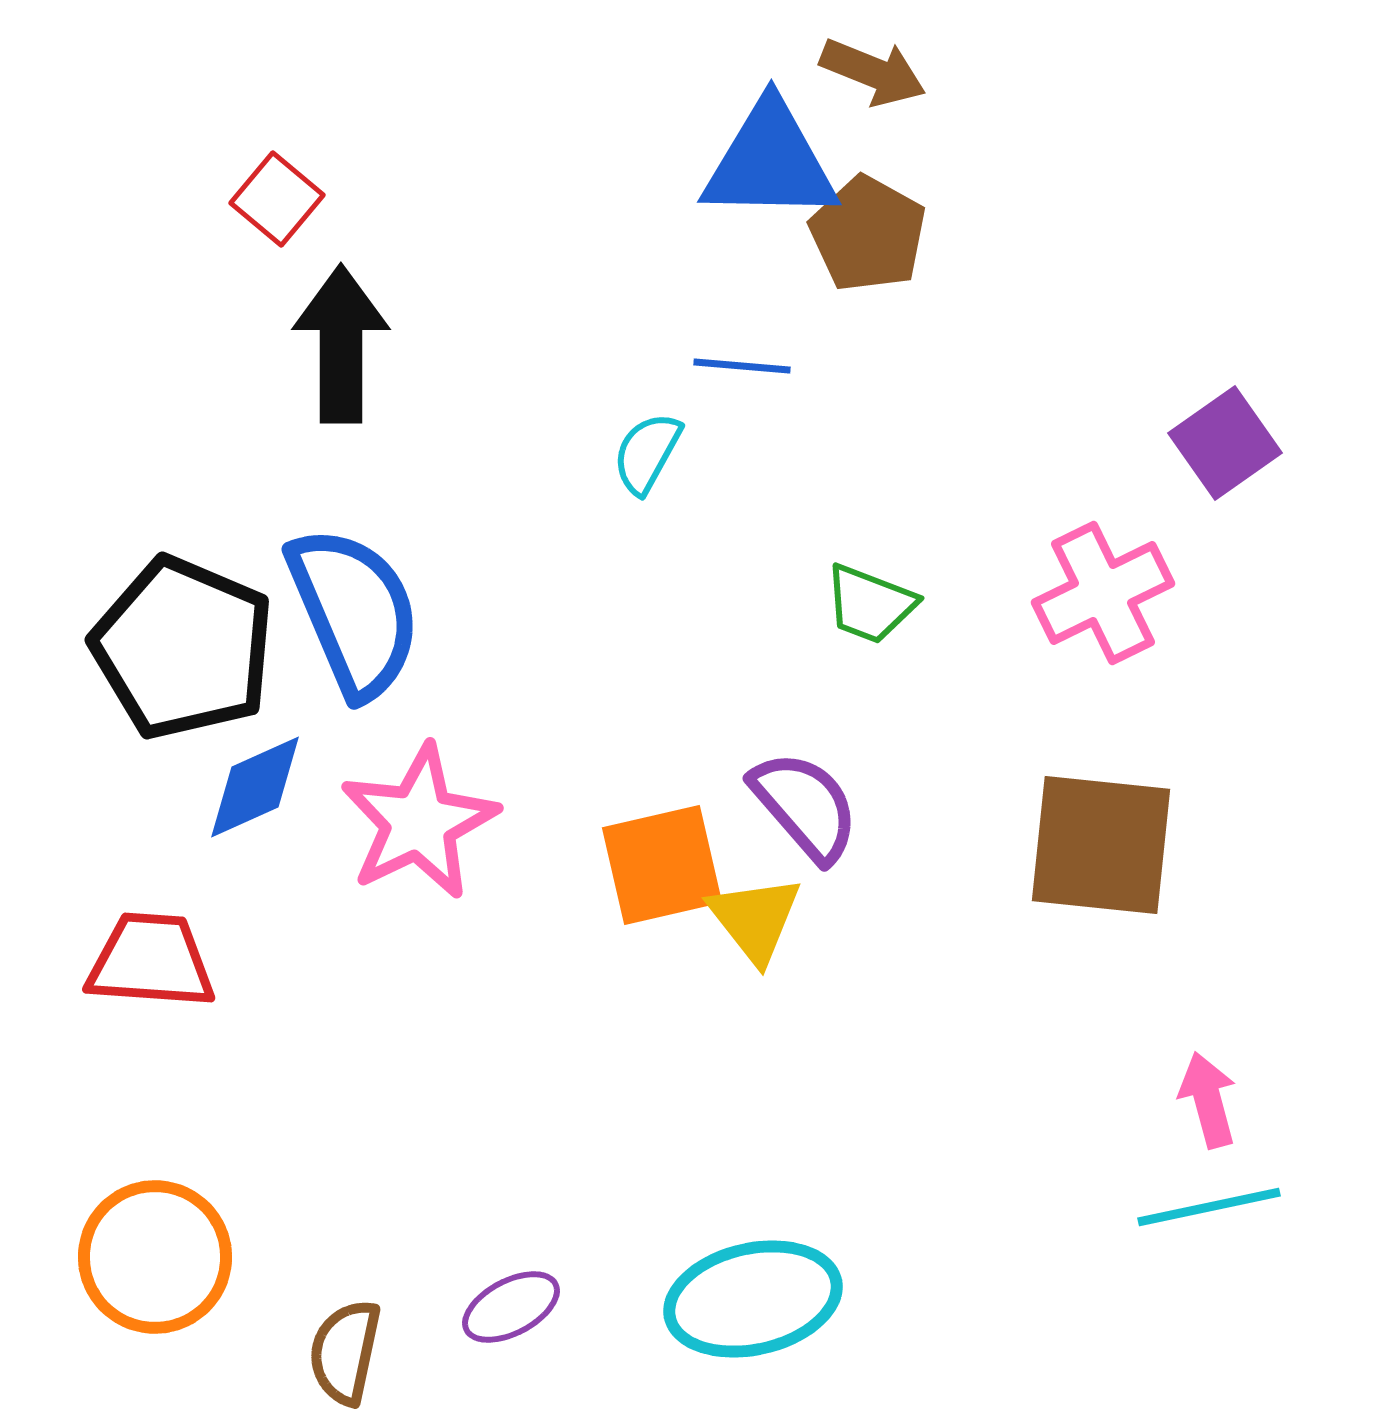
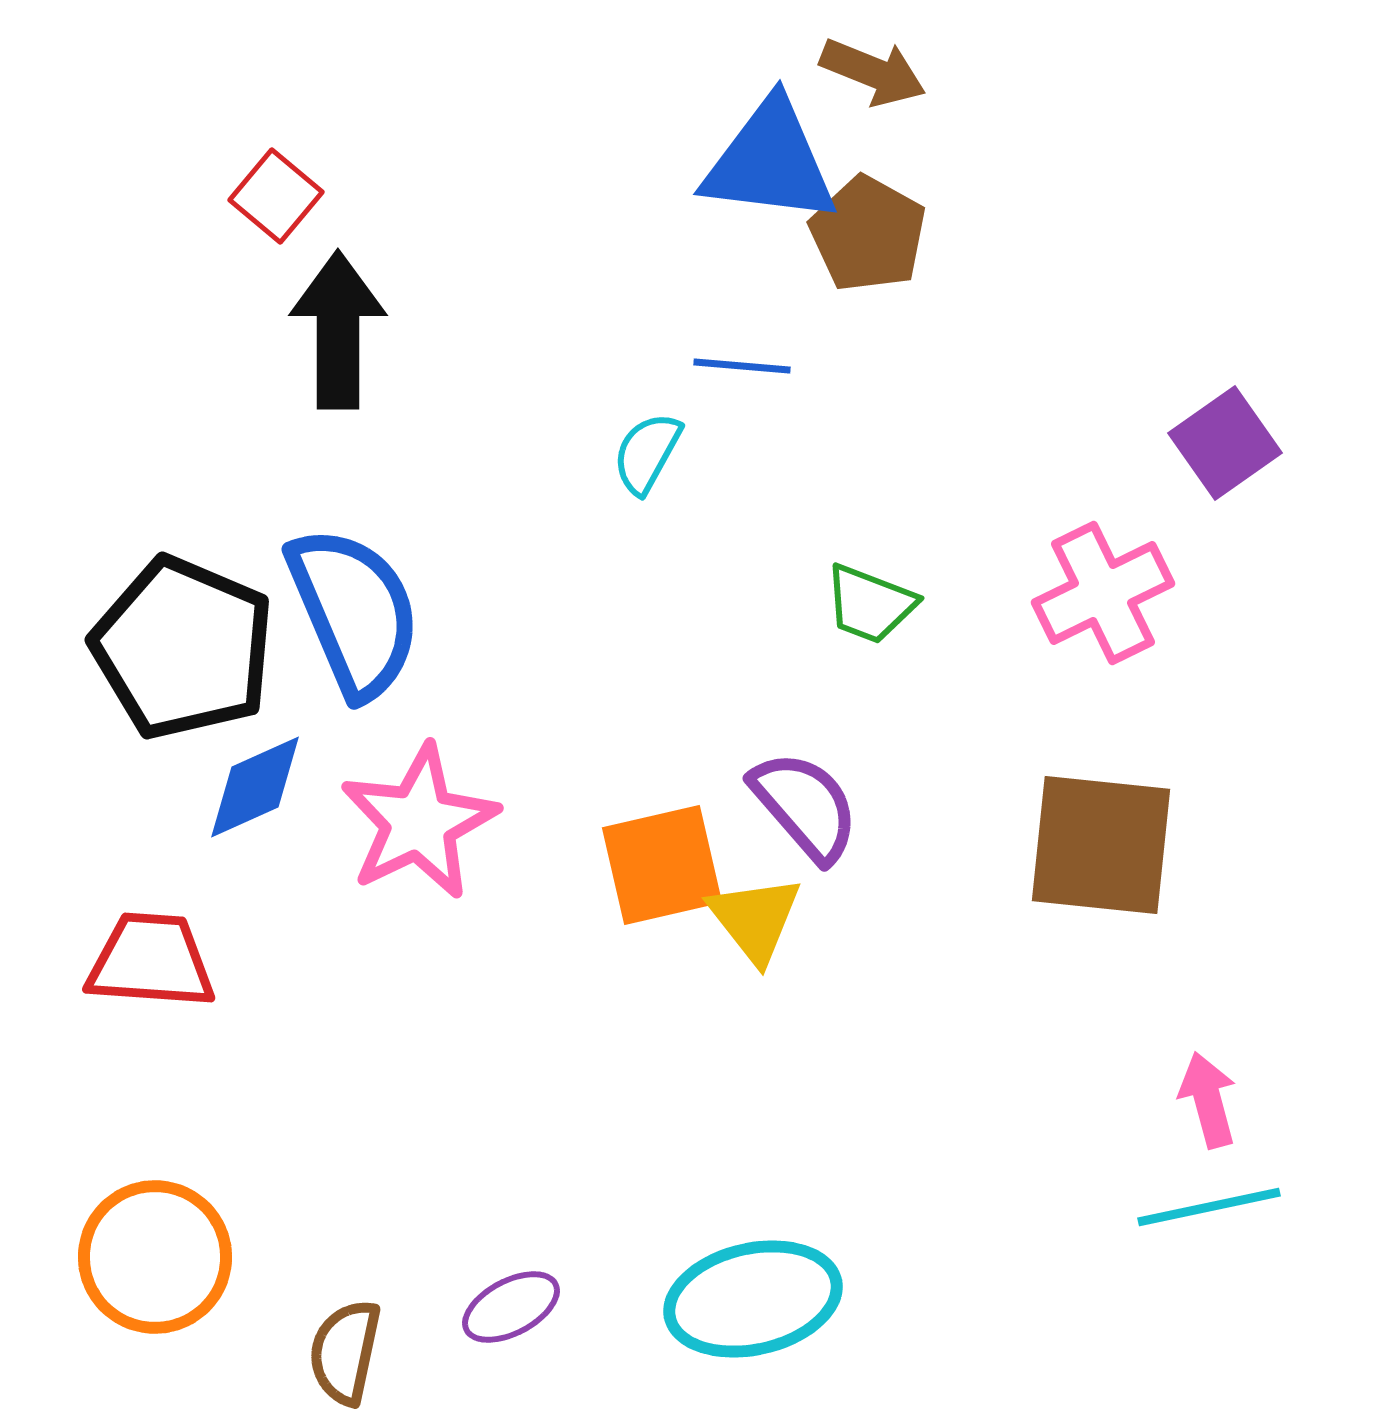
blue triangle: rotated 6 degrees clockwise
red square: moved 1 px left, 3 px up
black arrow: moved 3 px left, 14 px up
